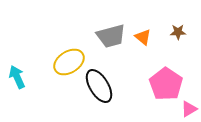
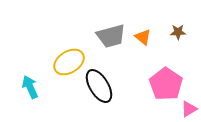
cyan arrow: moved 13 px right, 10 px down
